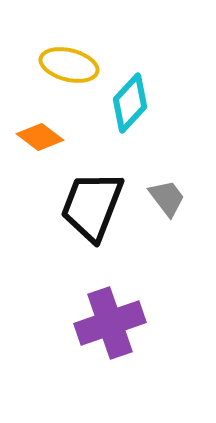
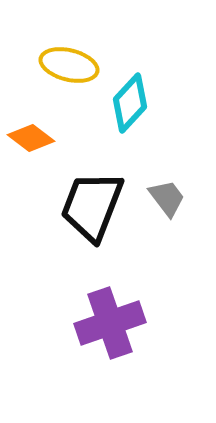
orange diamond: moved 9 px left, 1 px down
